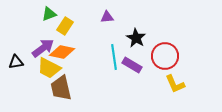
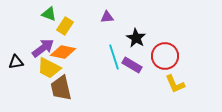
green triangle: rotated 42 degrees clockwise
orange diamond: moved 1 px right
cyan line: rotated 10 degrees counterclockwise
